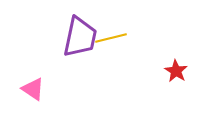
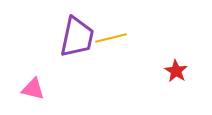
purple trapezoid: moved 3 px left
pink triangle: rotated 20 degrees counterclockwise
